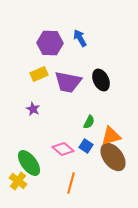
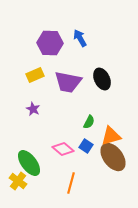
yellow rectangle: moved 4 px left, 1 px down
black ellipse: moved 1 px right, 1 px up
